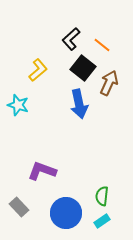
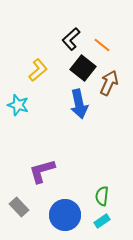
purple L-shape: rotated 36 degrees counterclockwise
blue circle: moved 1 px left, 2 px down
